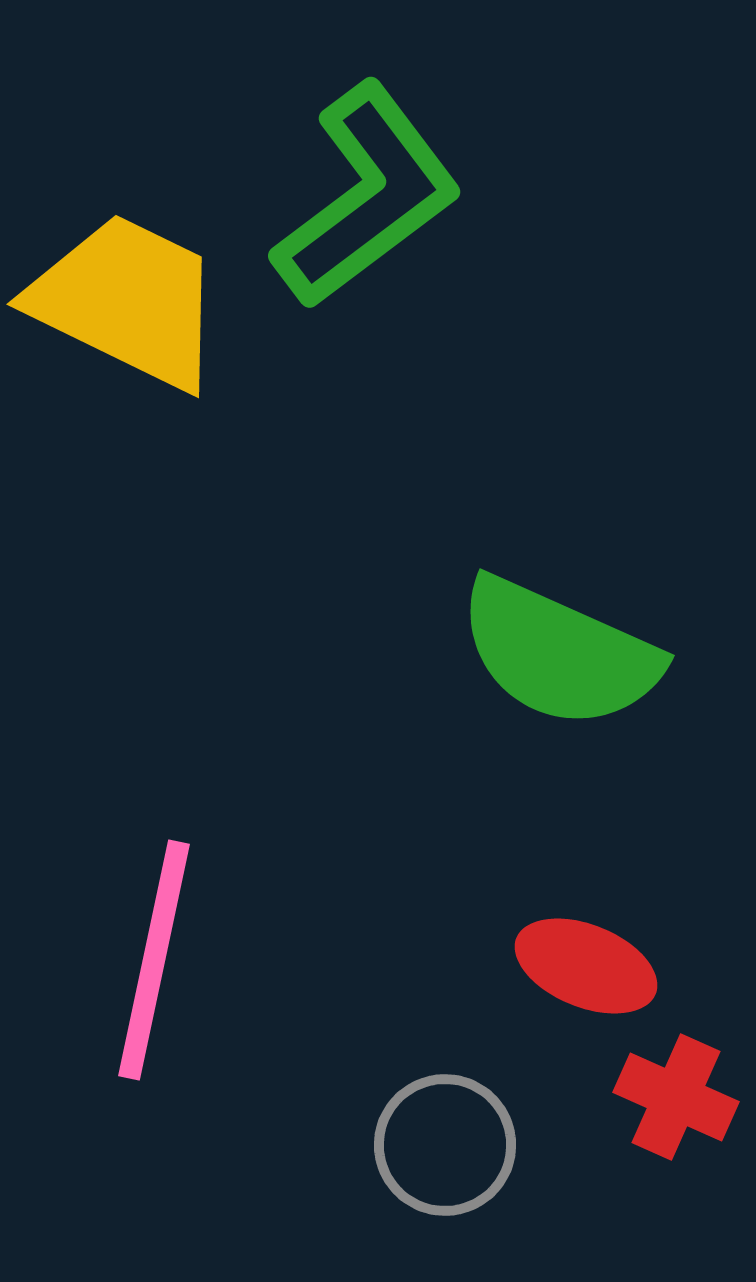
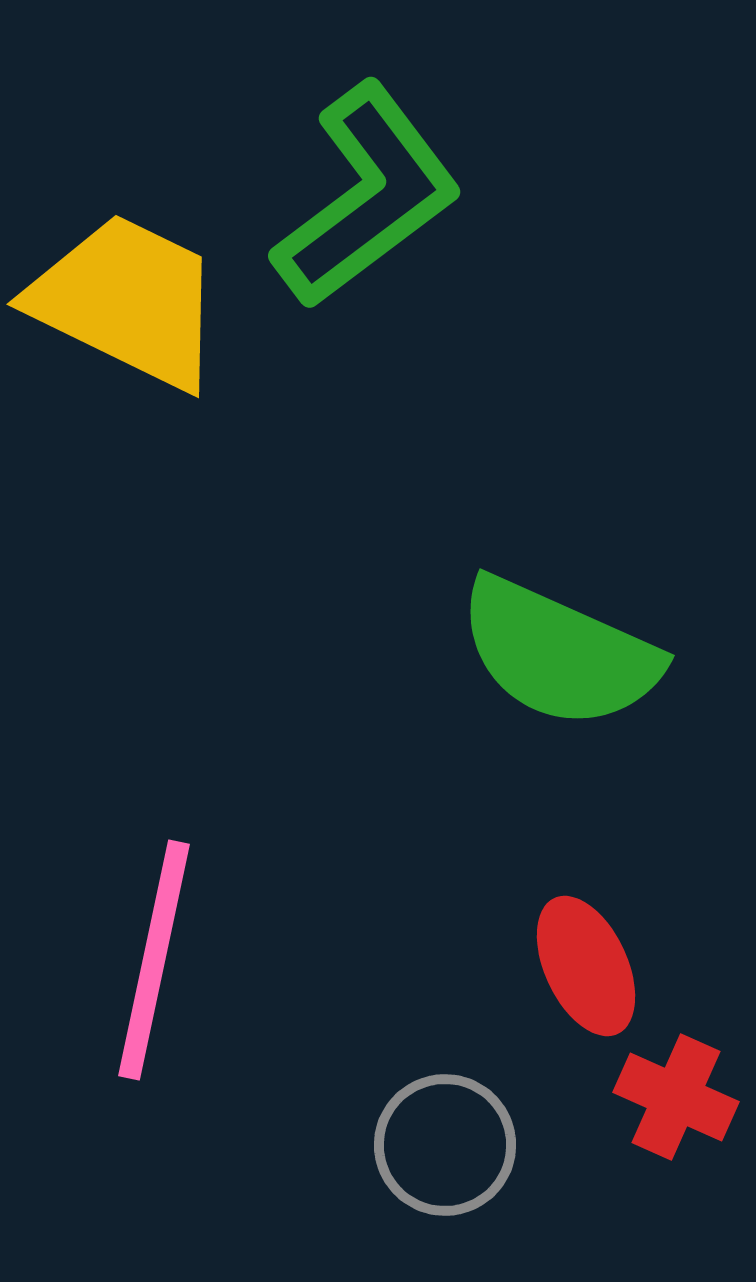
red ellipse: rotated 43 degrees clockwise
